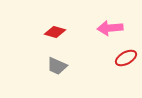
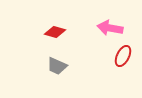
pink arrow: rotated 15 degrees clockwise
red ellipse: moved 3 px left, 2 px up; rotated 35 degrees counterclockwise
